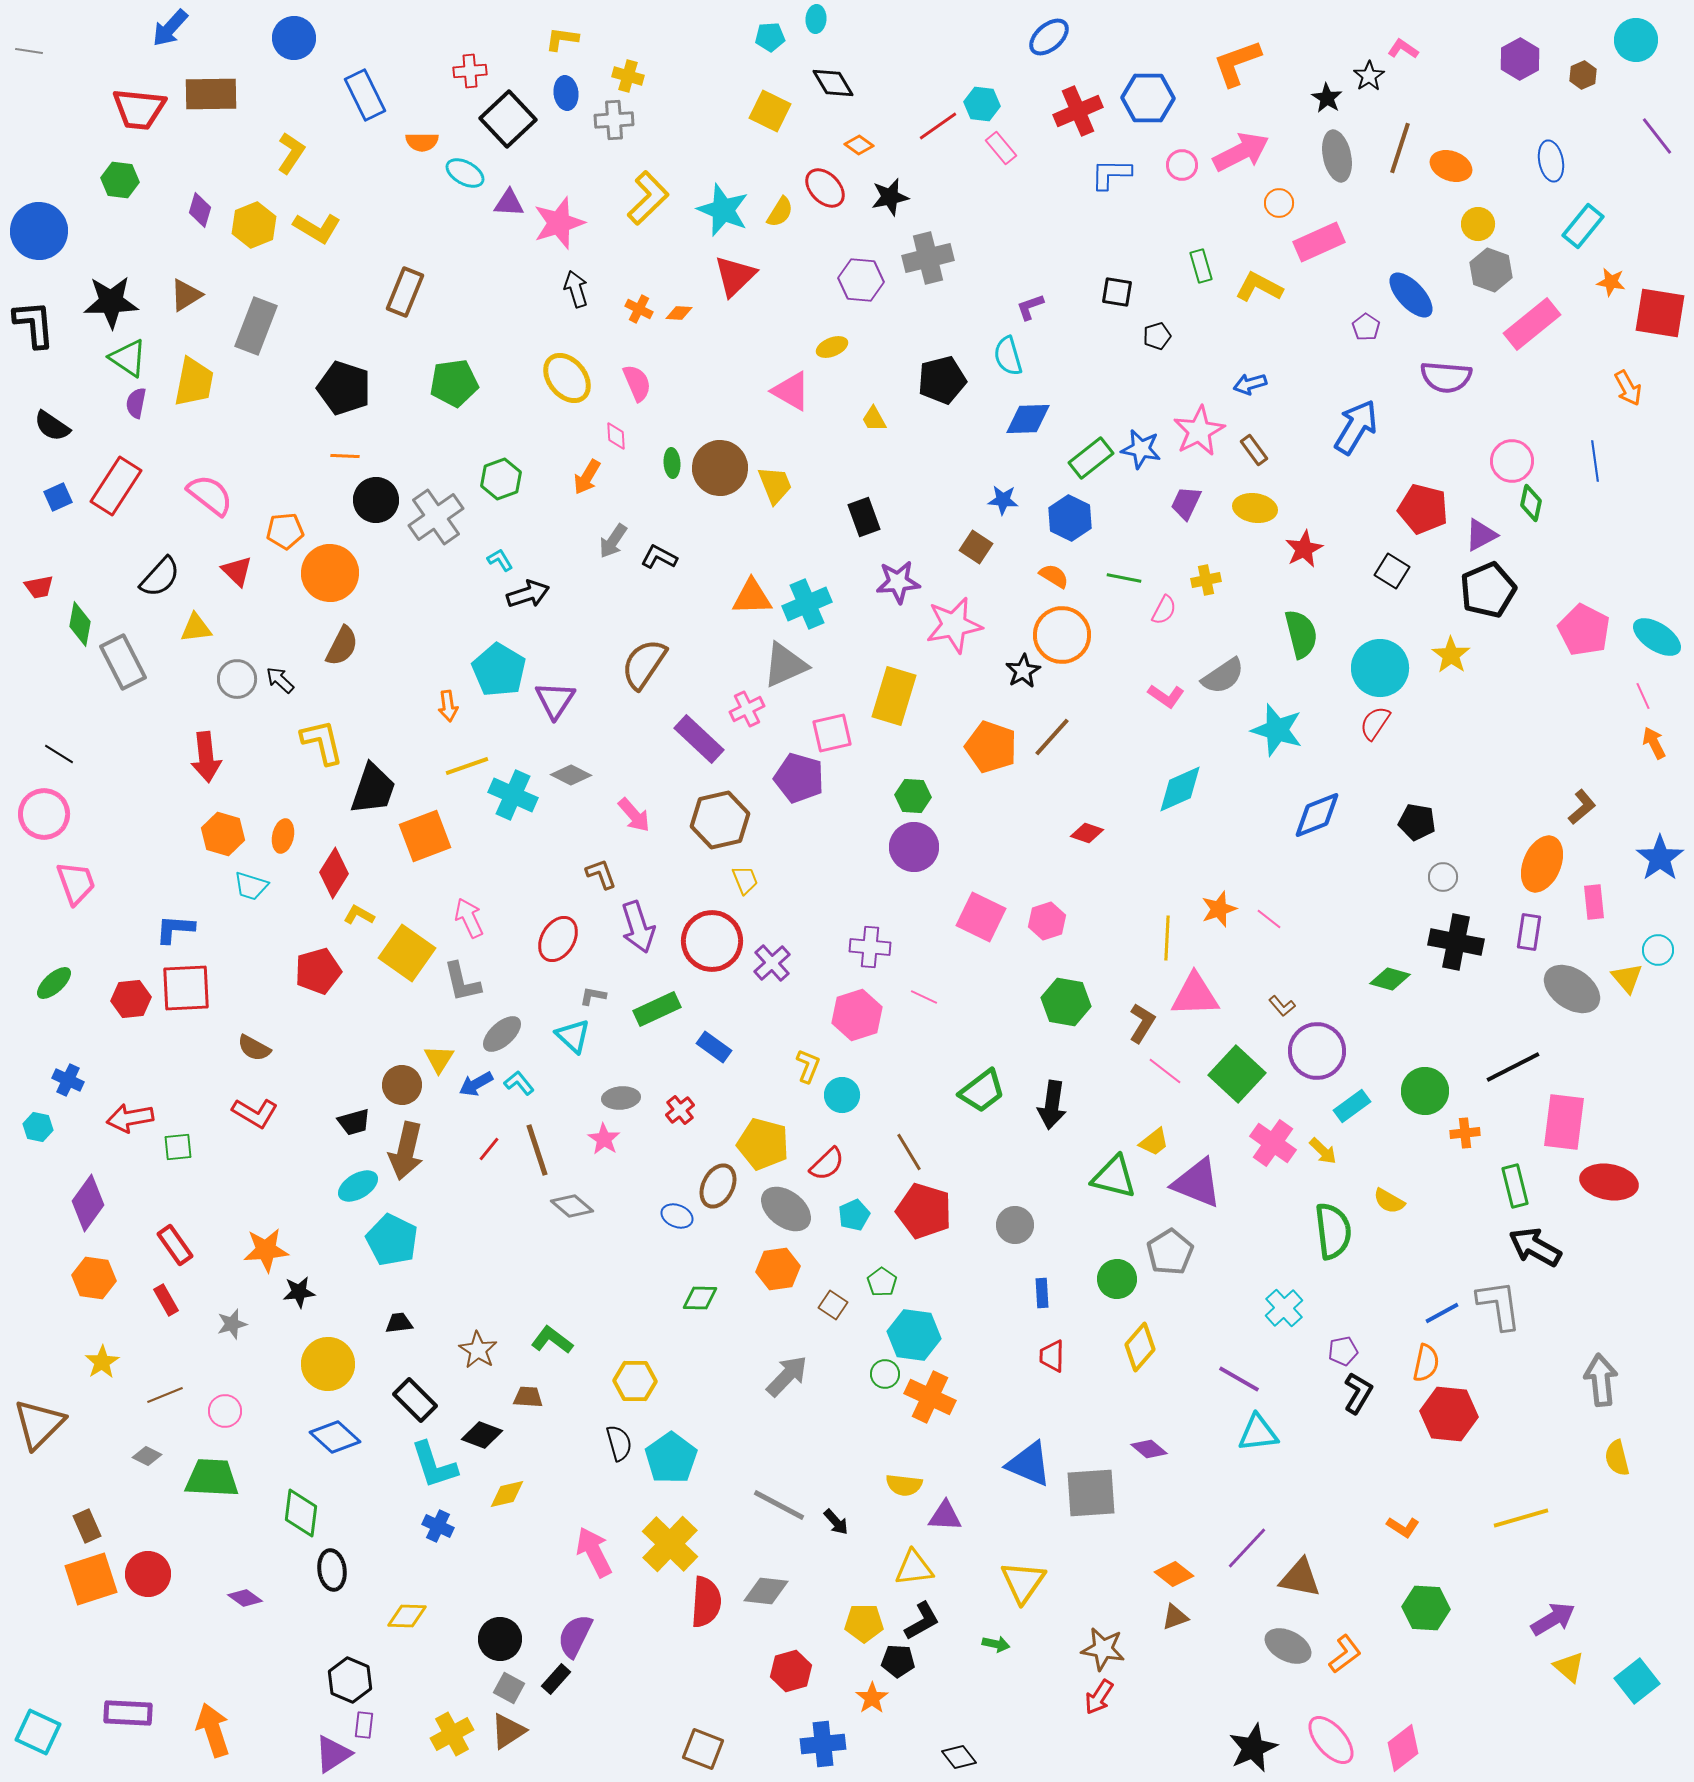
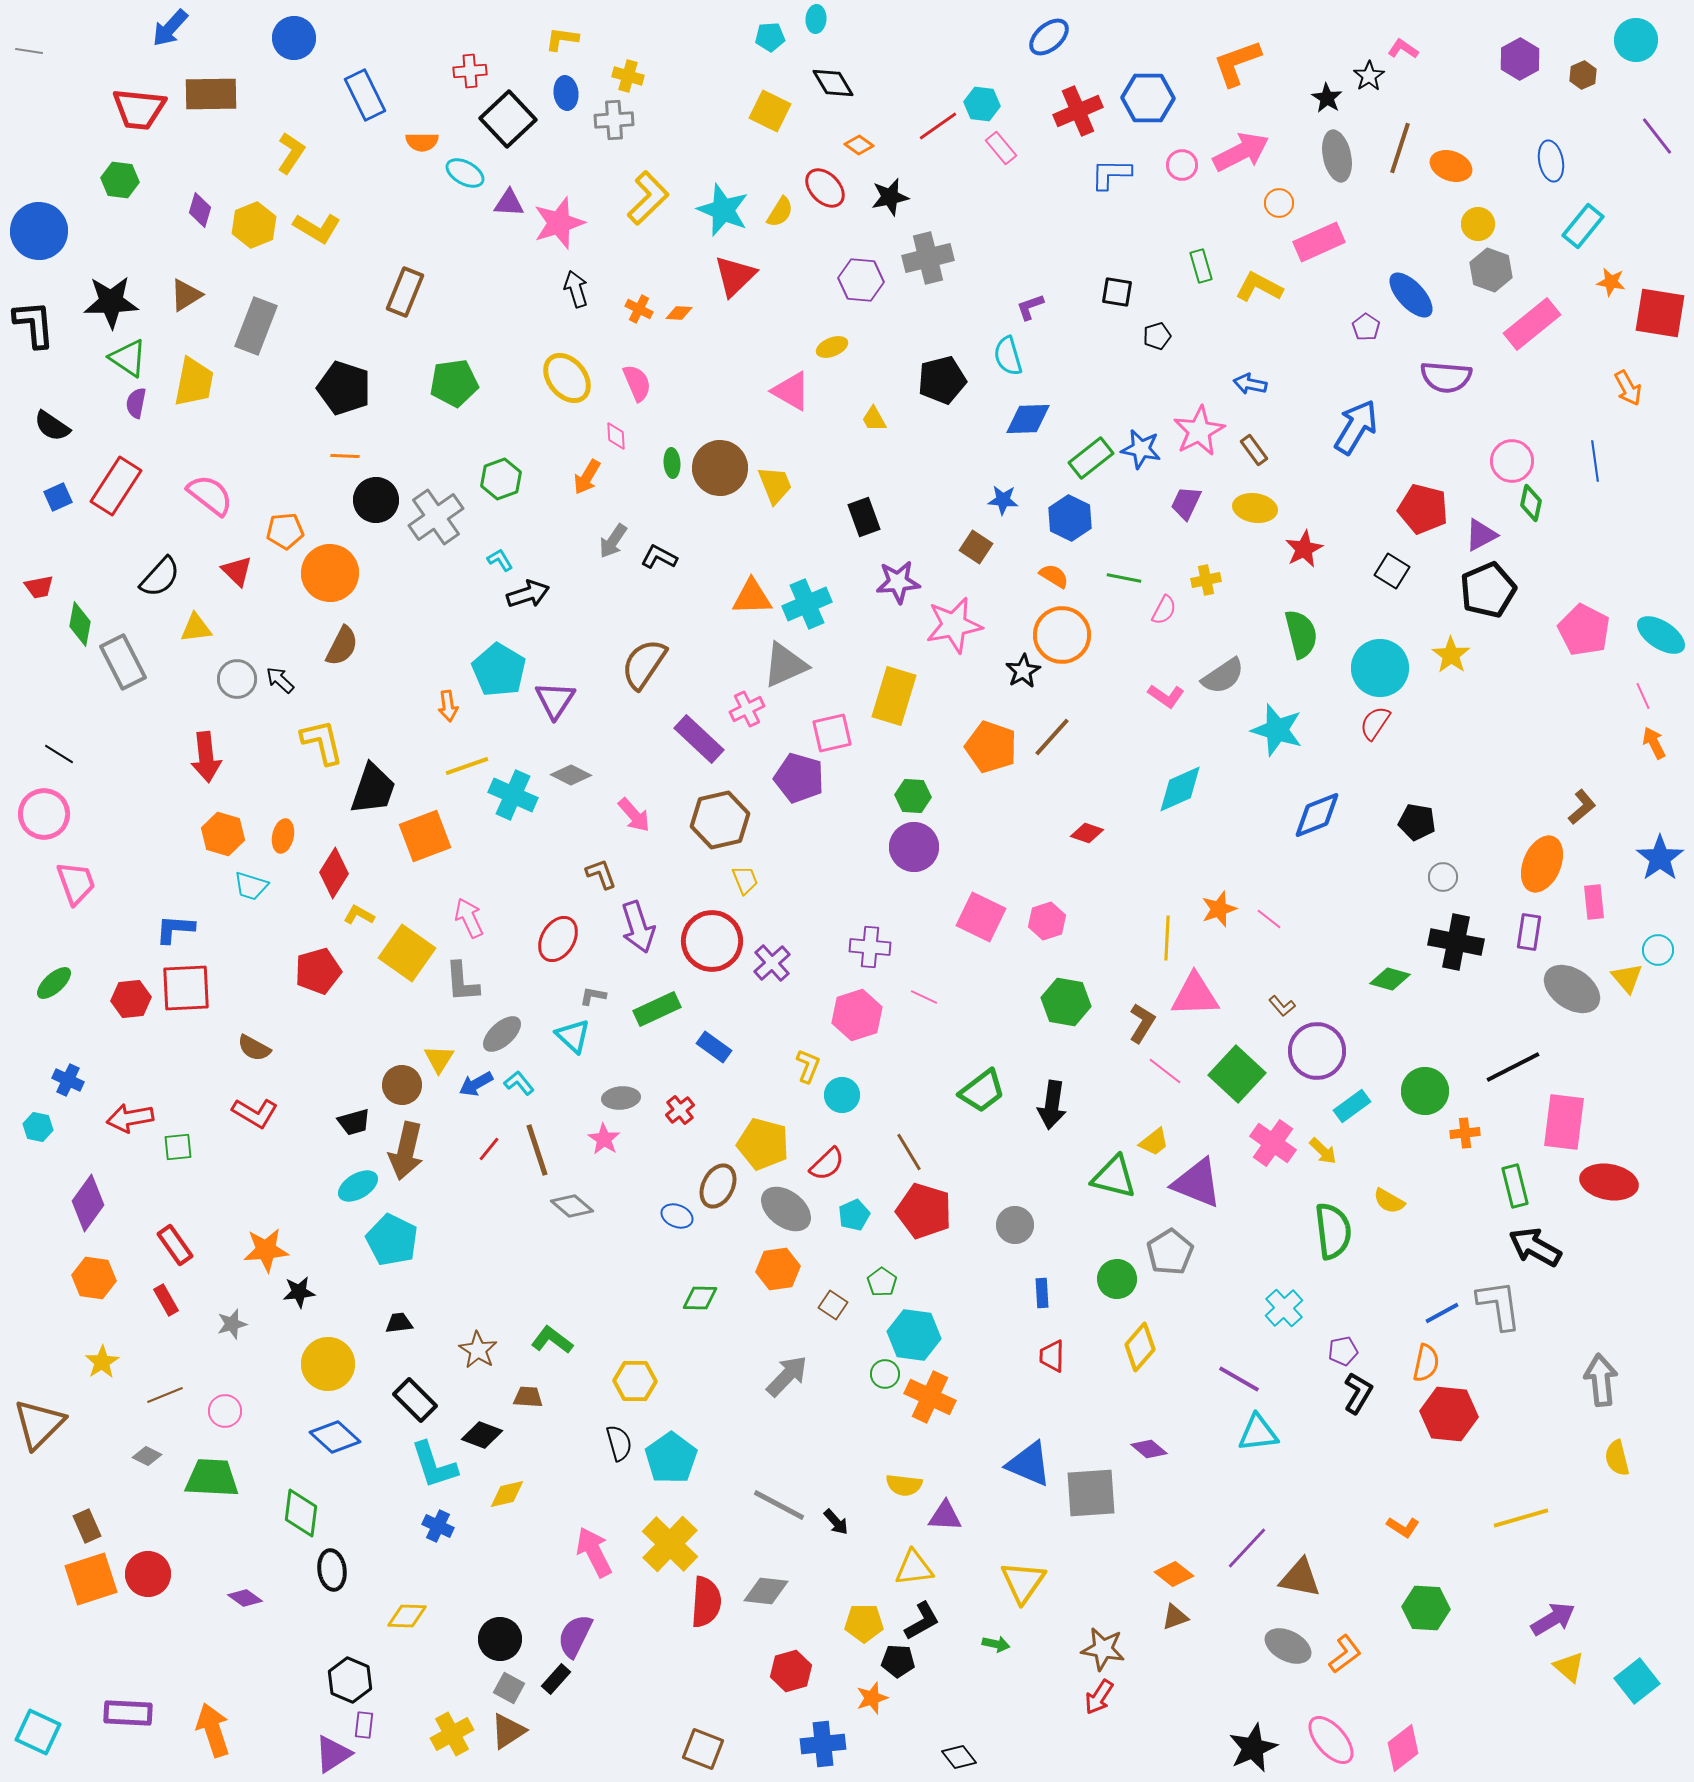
blue arrow at (1250, 384): rotated 28 degrees clockwise
cyan ellipse at (1657, 637): moved 4 px right, 2 px up
gray L-shape at (462, 982): rotated 9 degrees clockwise
orange star at (872, 1698): rotated 16 degrees clockwise
